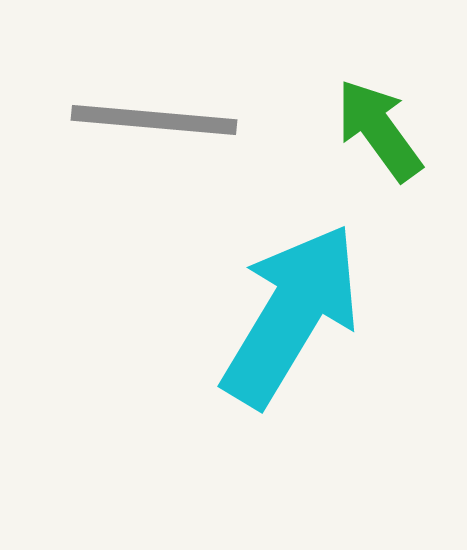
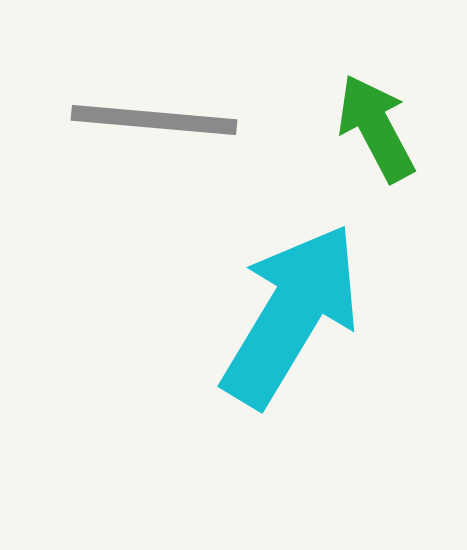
green arrow: moved 3 px left, 2 px up; rotated 8 degrees clockwise
